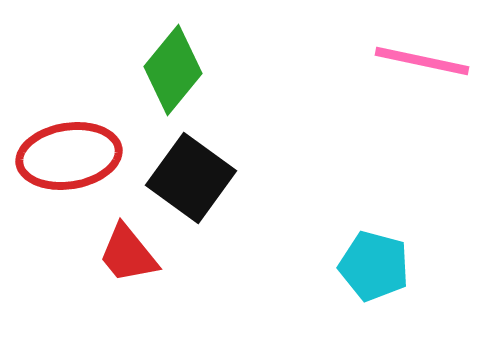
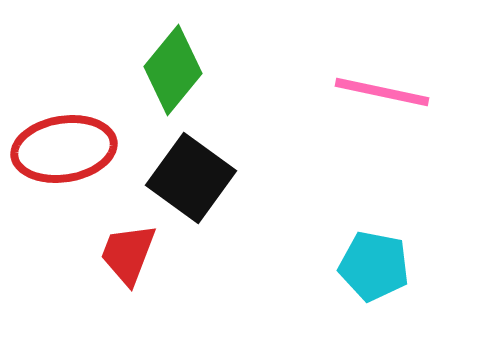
pink line: moved 40 px left, 31 px down
red ellipse: moved 5 px left, 7 px up
red trapezoid: rotated 60 degrees clockwise
cyan pentagon: rotated 4 degrees counterclockwise
